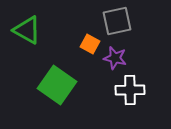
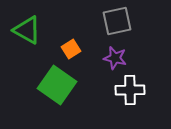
orange square: moved 19 px left, 5 px down; rotated 30 degrees clockwise
